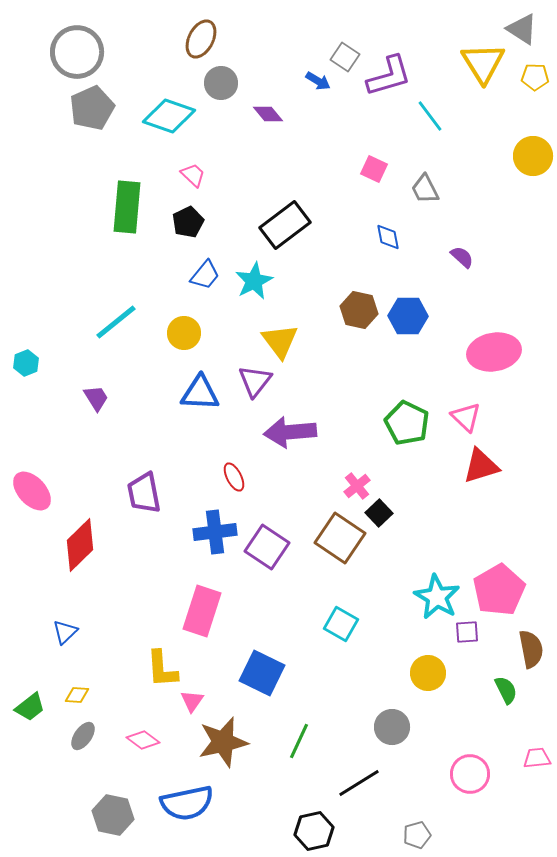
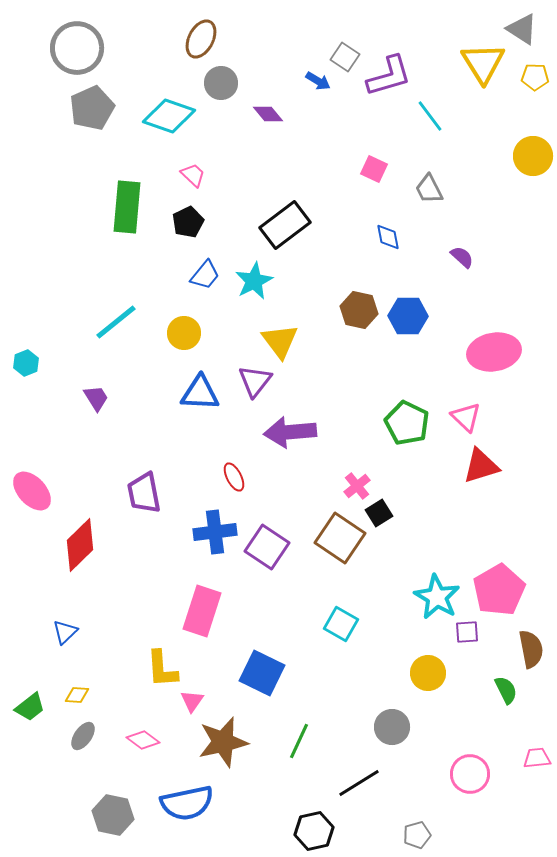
gray circle at (77, 52): moved 4 px up
gray trapezoid at (425, 189): moved 4 px right
black square at (379, 513): rotated 12 degrees clockwise
